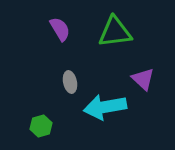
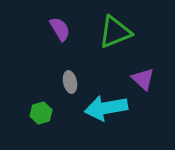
green triangle: rotated 15 degrees counterclockwise
cyan arrow: moved 1 px right, 1 px down
green hexagon: moved 13 px up
